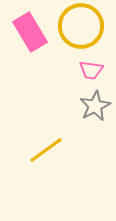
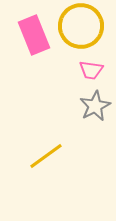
pink rectangle: moved 4 px right, 3 px down; rotated 9 degrees clockwise
yellow line: moved 6 px down
